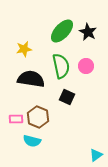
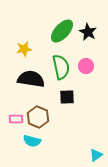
green semicircle: moved 1 px down
black square: rotated 28 degrees counterclockwise
